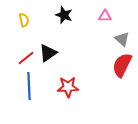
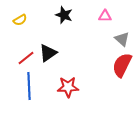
yellow semicircle: moved 4 px left; rotated 72 degrees clockwise
